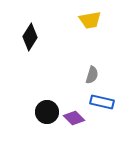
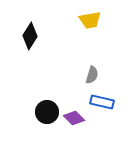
black diamond: moved 1 px up
